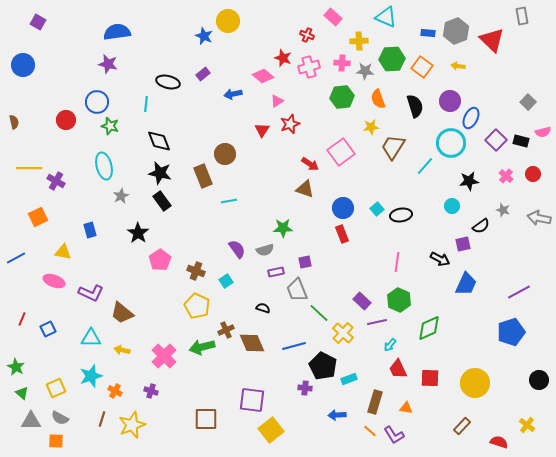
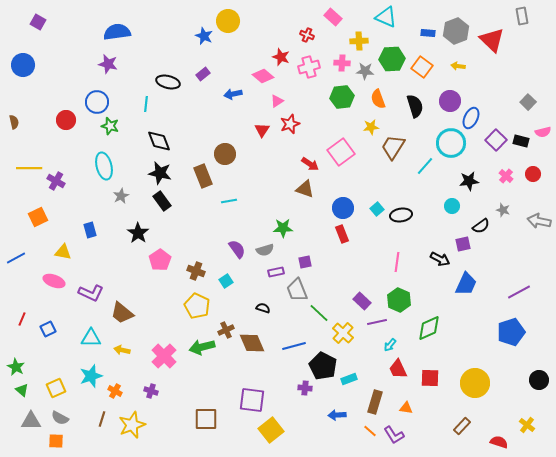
red star at (283, 58): moved 2 px left, 1 px up
gray arrow at (539, 218): moved 3 px down
green triangle at (22, 393): moved 3 px up
